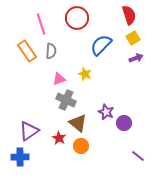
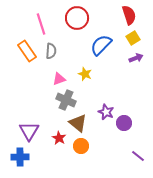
purple triangle: rotated 25 degrees counterclockwise
